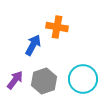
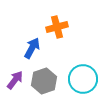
orange cross: rotated 25 degrees counterclockwise
blue arrow: moved 1 px left, 3 px down
